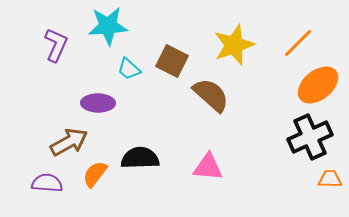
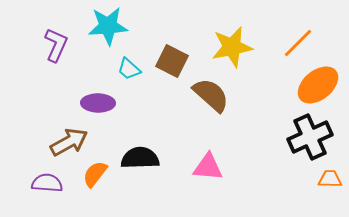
yellow star: moved 2 px left, 2 px down; rotated 9 degrees clockwise
